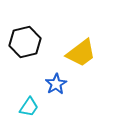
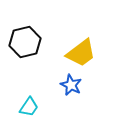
blue star: moved 15 px right, 1 px down; rotated 15 degrees counterclockwise
